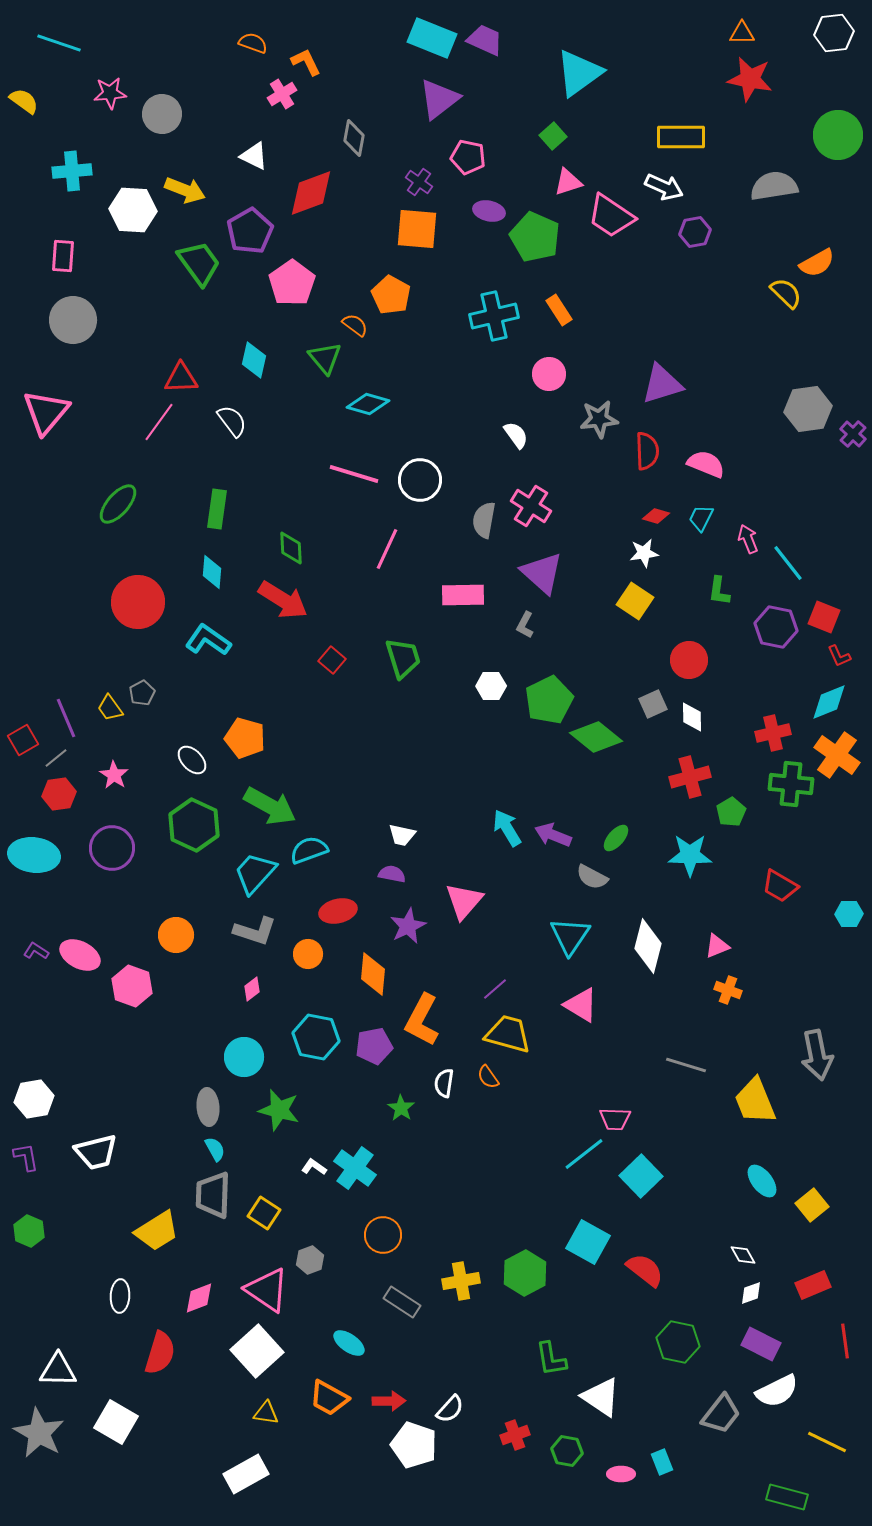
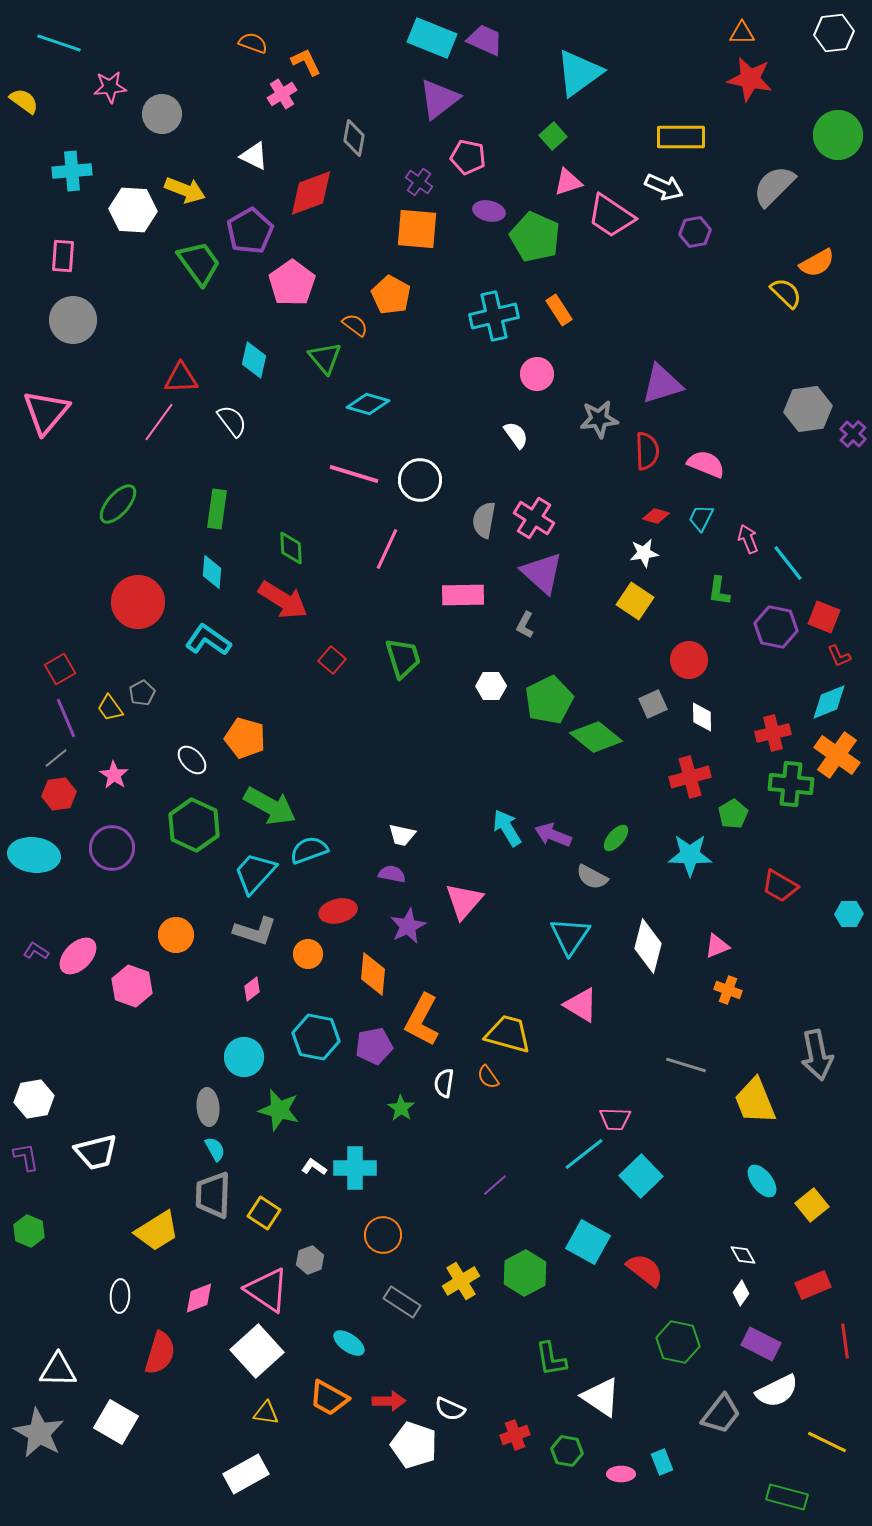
pink star at (110, 93): moved 6 px up
gray semicircle at (774, 186): rotated 36 degrees counterclockwise
pink circle at (549, 374): moved 12 px left
pink cross at (531, 506): moved 3 px right, 12 px down
white diamond at (692, 717): moved 10 px right
red square at (23, 740): moved 37 px right, 71 px up
green pentagon at (731, 812): moved 2 px right, 2 px down
pink ellipse at (80, 955): moved 2 px left, 1 px down; rotated 72 degrees counterclockwise
purple line at (495, 989): moved 196 px down
cyan cross at (355, 1168): rotated 36 degrees counterclockwise
yellow cross at (461, 1281): rotated 21 degrees counterclockwise
white diamond at (751, 1293): moved 10 px left; rotated 35 degrees counterclockwise
white semicircle at (450, 1409): rotated 72 degrees clockwise
